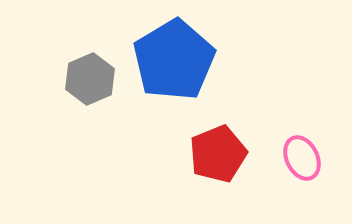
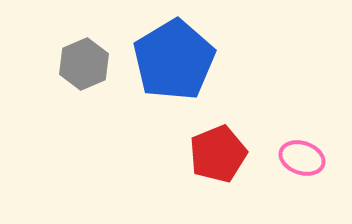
gray hexagon: moved 6 px left, 15 px up
pink ellipse: rotated 45 degrees counterclockwise
